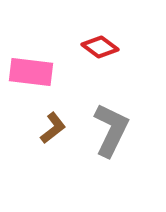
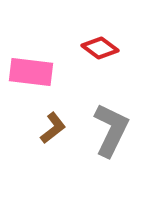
red diamond: moved 1 px down
